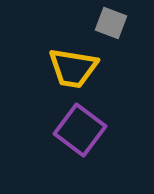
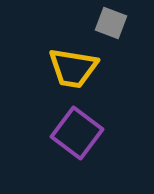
purple square: moved 3 px left, 3 px down
